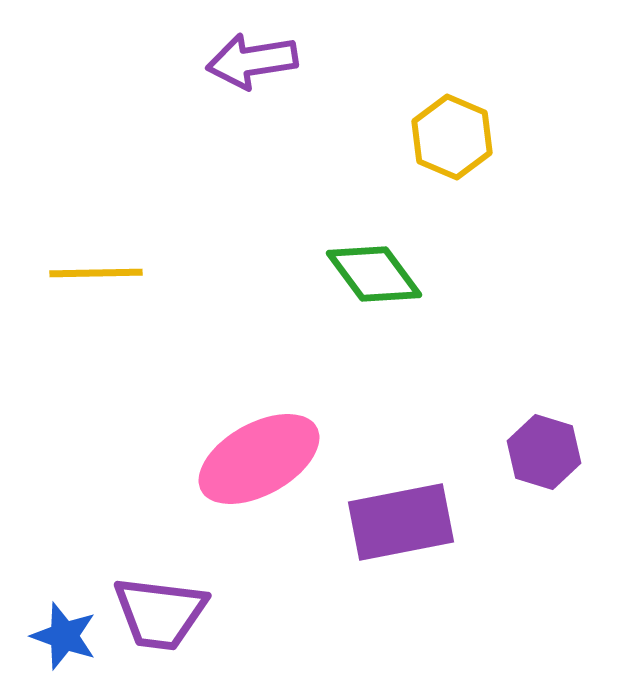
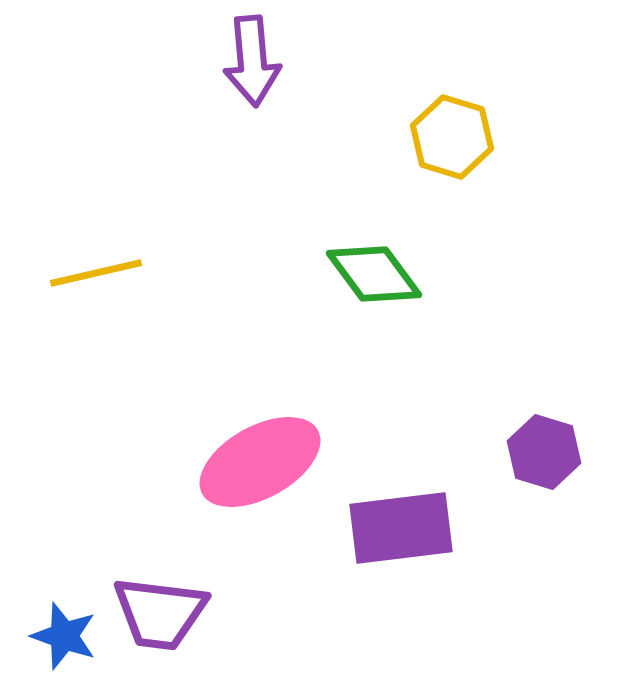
purple arrow: rotated 86 degrees counterclockwise
yellow hexagon: rotated 6 degrees counterclockwise
yellow line: rotated 12 degrees counterclockwise
pink ellipse: moved 1 px right, 3 px down
purple rectangle: moved 6 px down; rotated 4 degrees clockwise
